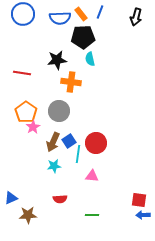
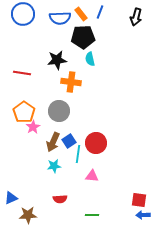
orange pentagon: moved 2 px left
